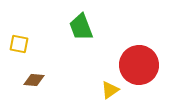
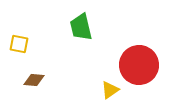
green trapezoid: rotated 8 degrees clockwise
